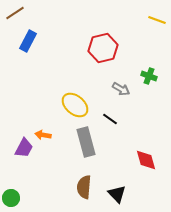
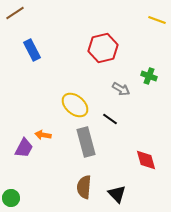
blue rectangle: moved 4 px right, 9 px down; rotated 55 degrees counterclockwise
